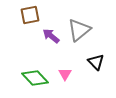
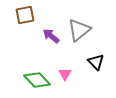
brown square: moved 5 px left
green diamond: moved 2 px right, 2 px down
